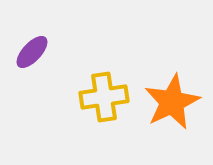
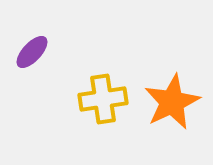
yellow cross: moved 1 px left, 2 px down
